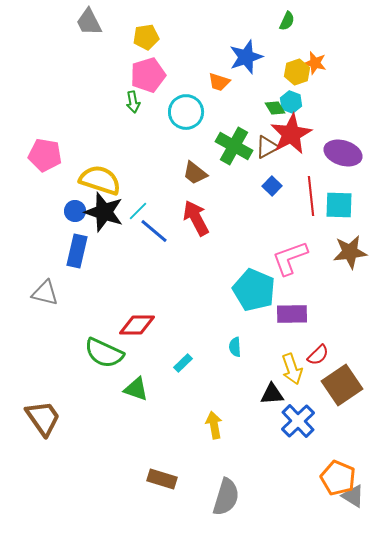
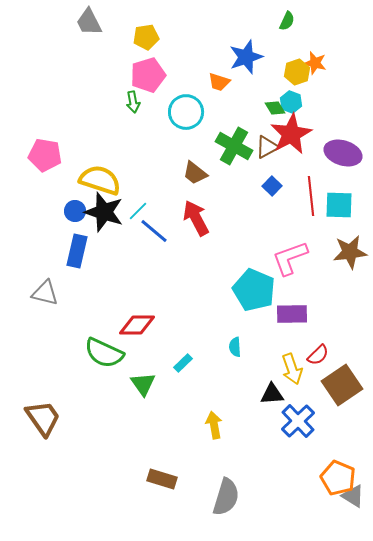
green triangle at (136, 389): moved 7 px right, 5 px up; rotated 36 degrees clockwise
